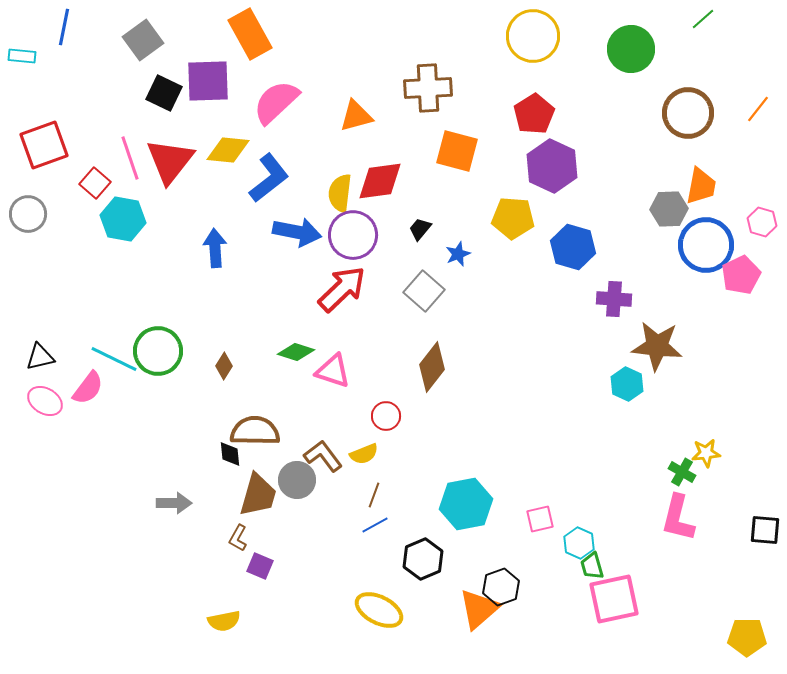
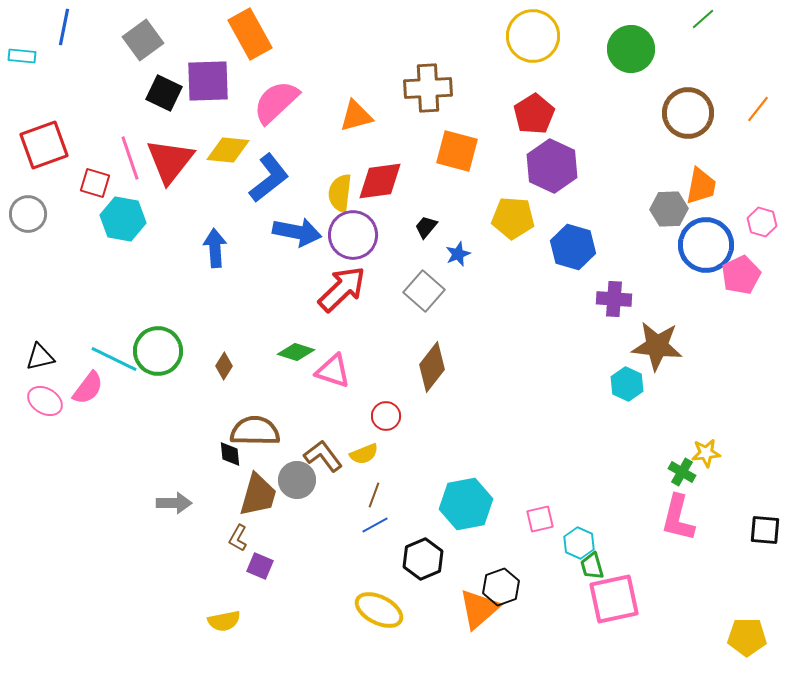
red square at (95, 183): rotated 24 degrees counterclockwise
black trapezoid at (420, 229): moved 6 px right, 2 px up
